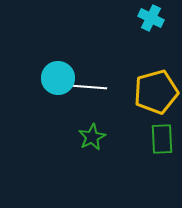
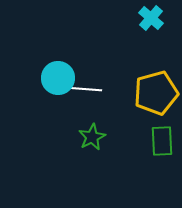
cyan cross: rotated 15 degrees clockwise
white line: moved 5 px left, 2 px down
yellow pentagon: moved 1 px down
green rectangle: moved 2 px down
